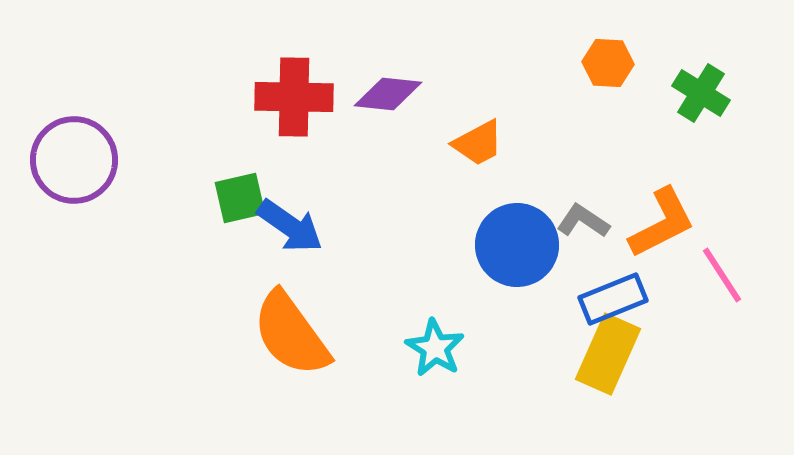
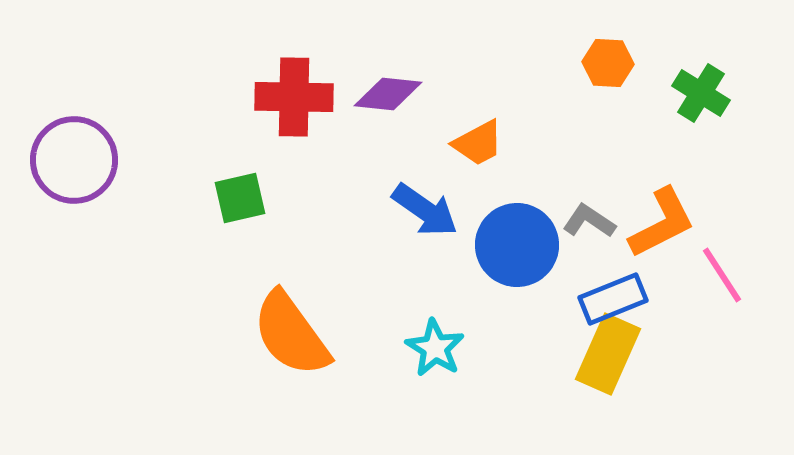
gray L-shape: moved 6 px right
blue arrow: moved 135 px right, 16 px up
